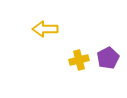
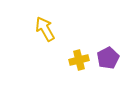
yellow arrow: rotated 60 degrees clockwise
